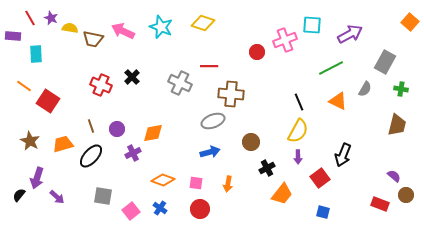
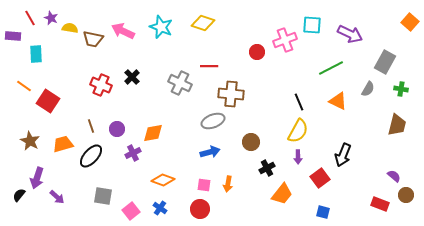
purple arrow at (350, 34): rotated 55 degrees clockwise
gray semicircle at (365, 89): moved 3 px right
pink square at (196, 183): moved 8 px right, 2 px down
